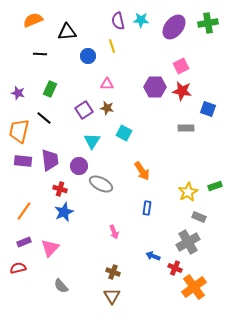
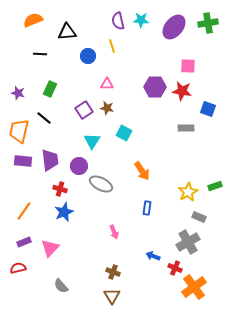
pink square at (181, 66): moved 7 px right; rotated 28 degrees clockwise
